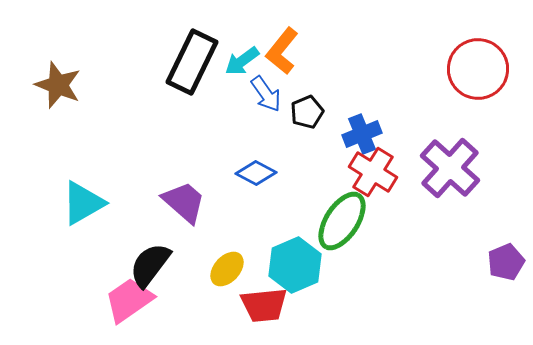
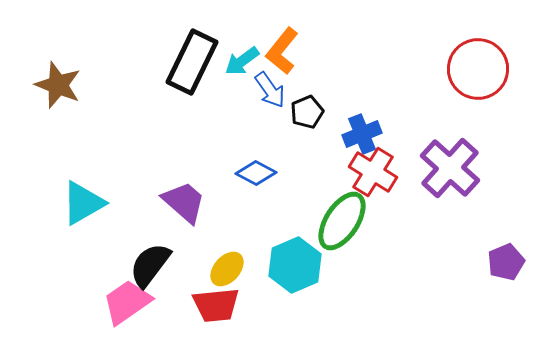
blue arrow: moved 4 px right, 4 px up
pink trapezoid: moved 2 px left, 2 px down
red trapezoid: moved 48 px left
